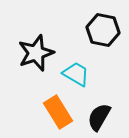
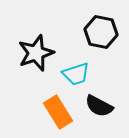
black hexagon: moved 2 px left, 2 px down
cyan trapezoid: rotated 132 degrees clockwise
black semicircle: moved 11 px up; rotated 92 degrees counterclockwise
